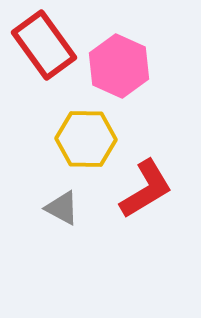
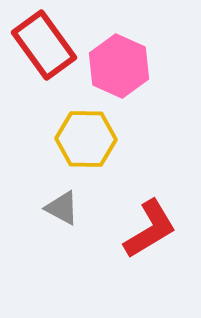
red L-shape: moved 4 px right, 40 px down
